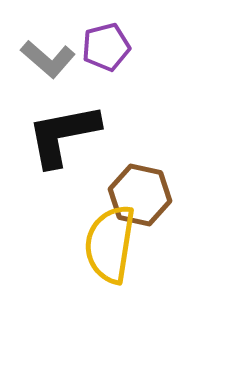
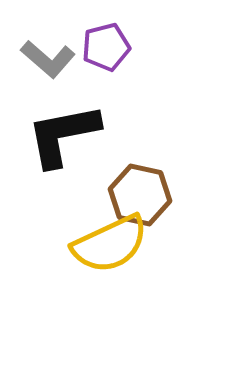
yellow semicircle: rotated 124 degrees counterclockwise
